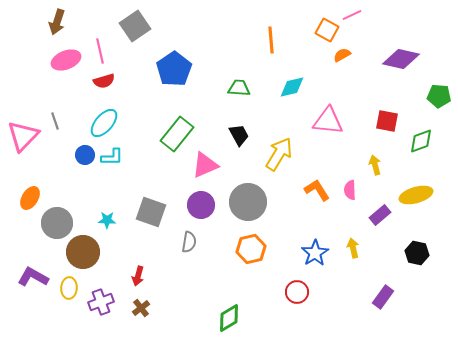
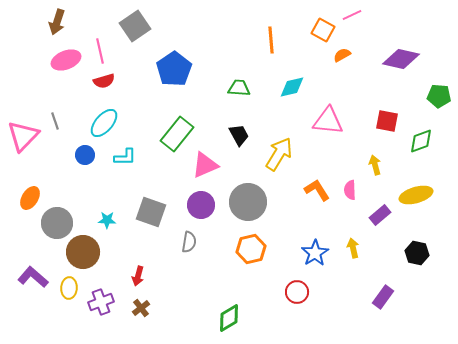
orange square at (327, 30): moved 4 px left
cyan L-shape at (112, 157): moved 13 px right
purple L-shape at (33, 277): rotated 12 degrees clockwise
